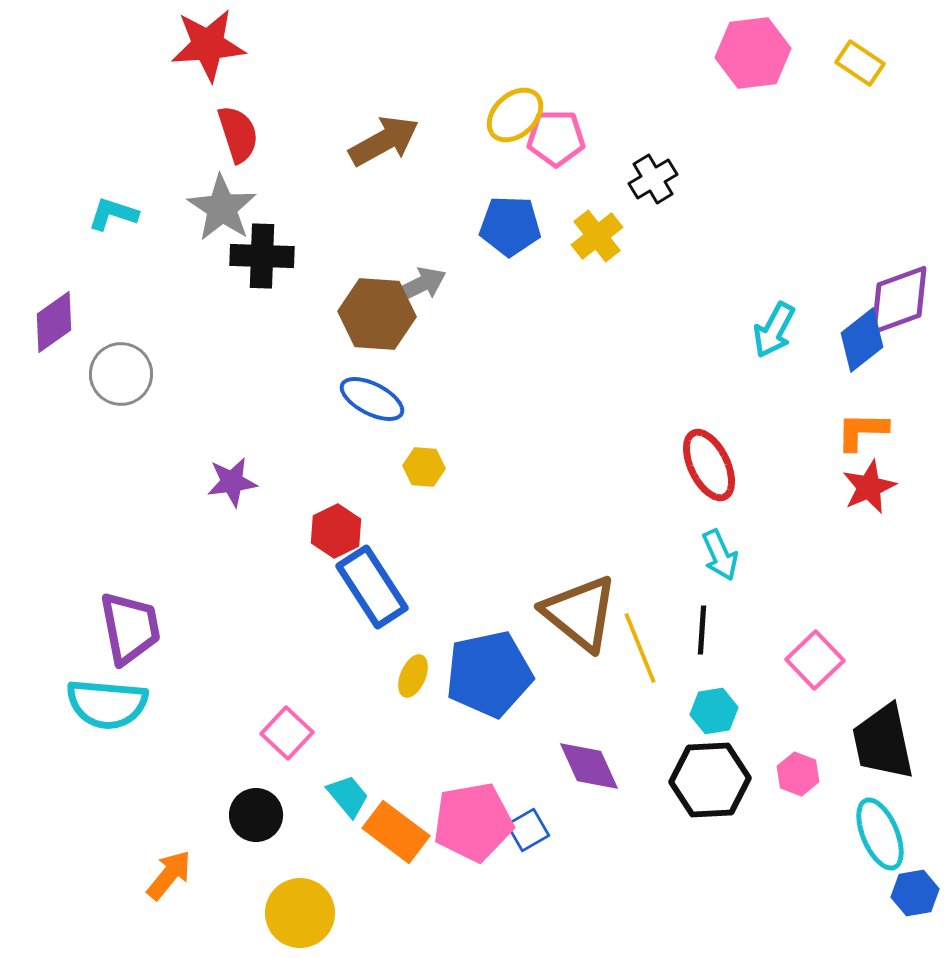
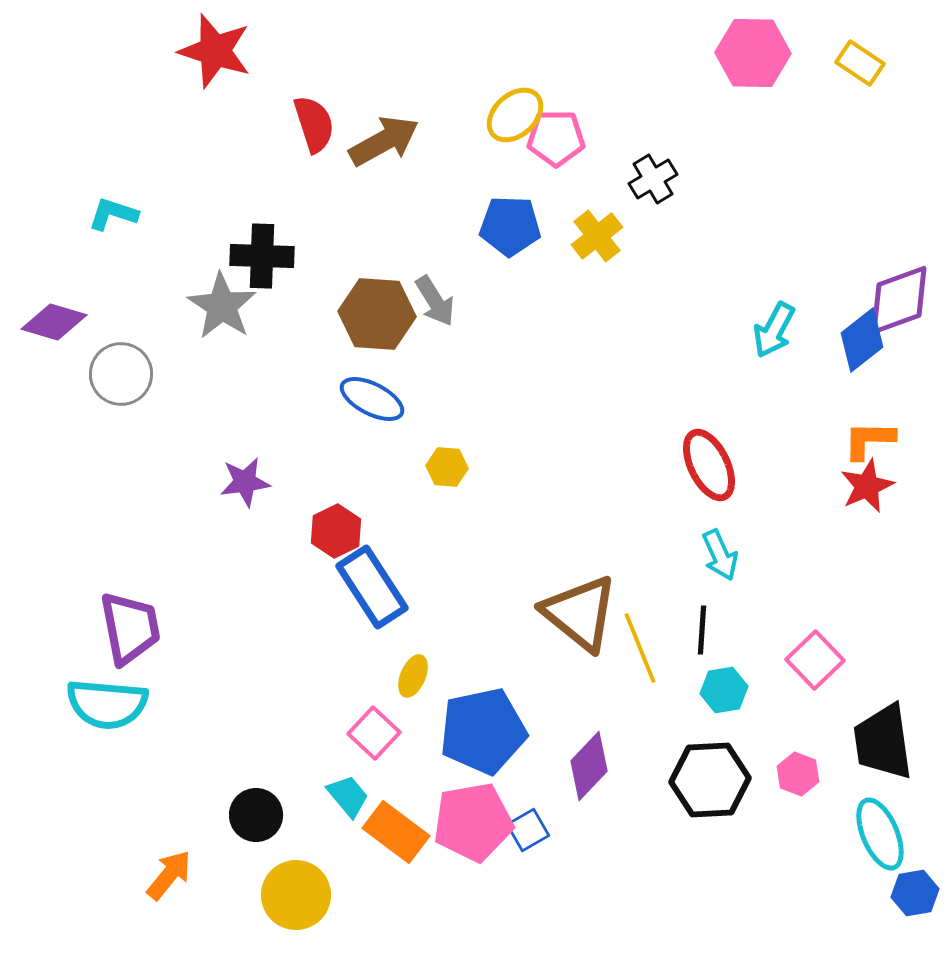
red star at (208, 45): moved 7 px right, 6 px down; rotated 22 degrees clockwise
pink hexagon at (753, 53): rotated 8 degrees clockwise
red semicircle at (238, 134): moved 76 px right, 10 px up
gray star at (222, 208): moved 98 px down
gray arrow at (420, 285): moved 15 px right, 16 px down; rotated 84 degrees clockwise
purple diamond at (54, 322): rotated 52 degrees clockwise
orange L-shape at (862, 431): moved 7 px right, 9 px down
yellow hexagon at (424, 467): moved 23 px right
purple star at (232, 482): moved 13 px right
red star at (869, 487): moved 2 px left, 1 px up
blue pentagon at (489, 674): moved 6 px left, 57 px down
cyan hexagon at (714, 711): moved 10 px right, 21 px up
pink square at (287, 733): moved 87 px right
black trapezoid at (883, 742): rotated 4 degrees clockwise
purple diamond at (589, 766): rotated 68 degrees clockwise
yellow circle at (300, 913): moved 4 px left, 18 px up
